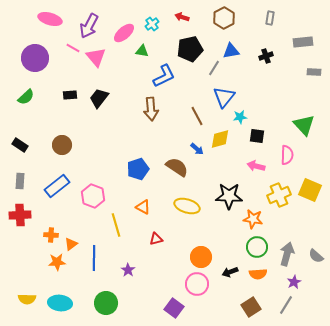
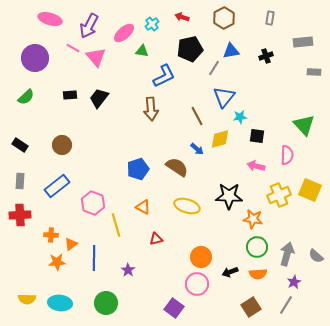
pink hexagon at (93, 196): moved 7 px down
